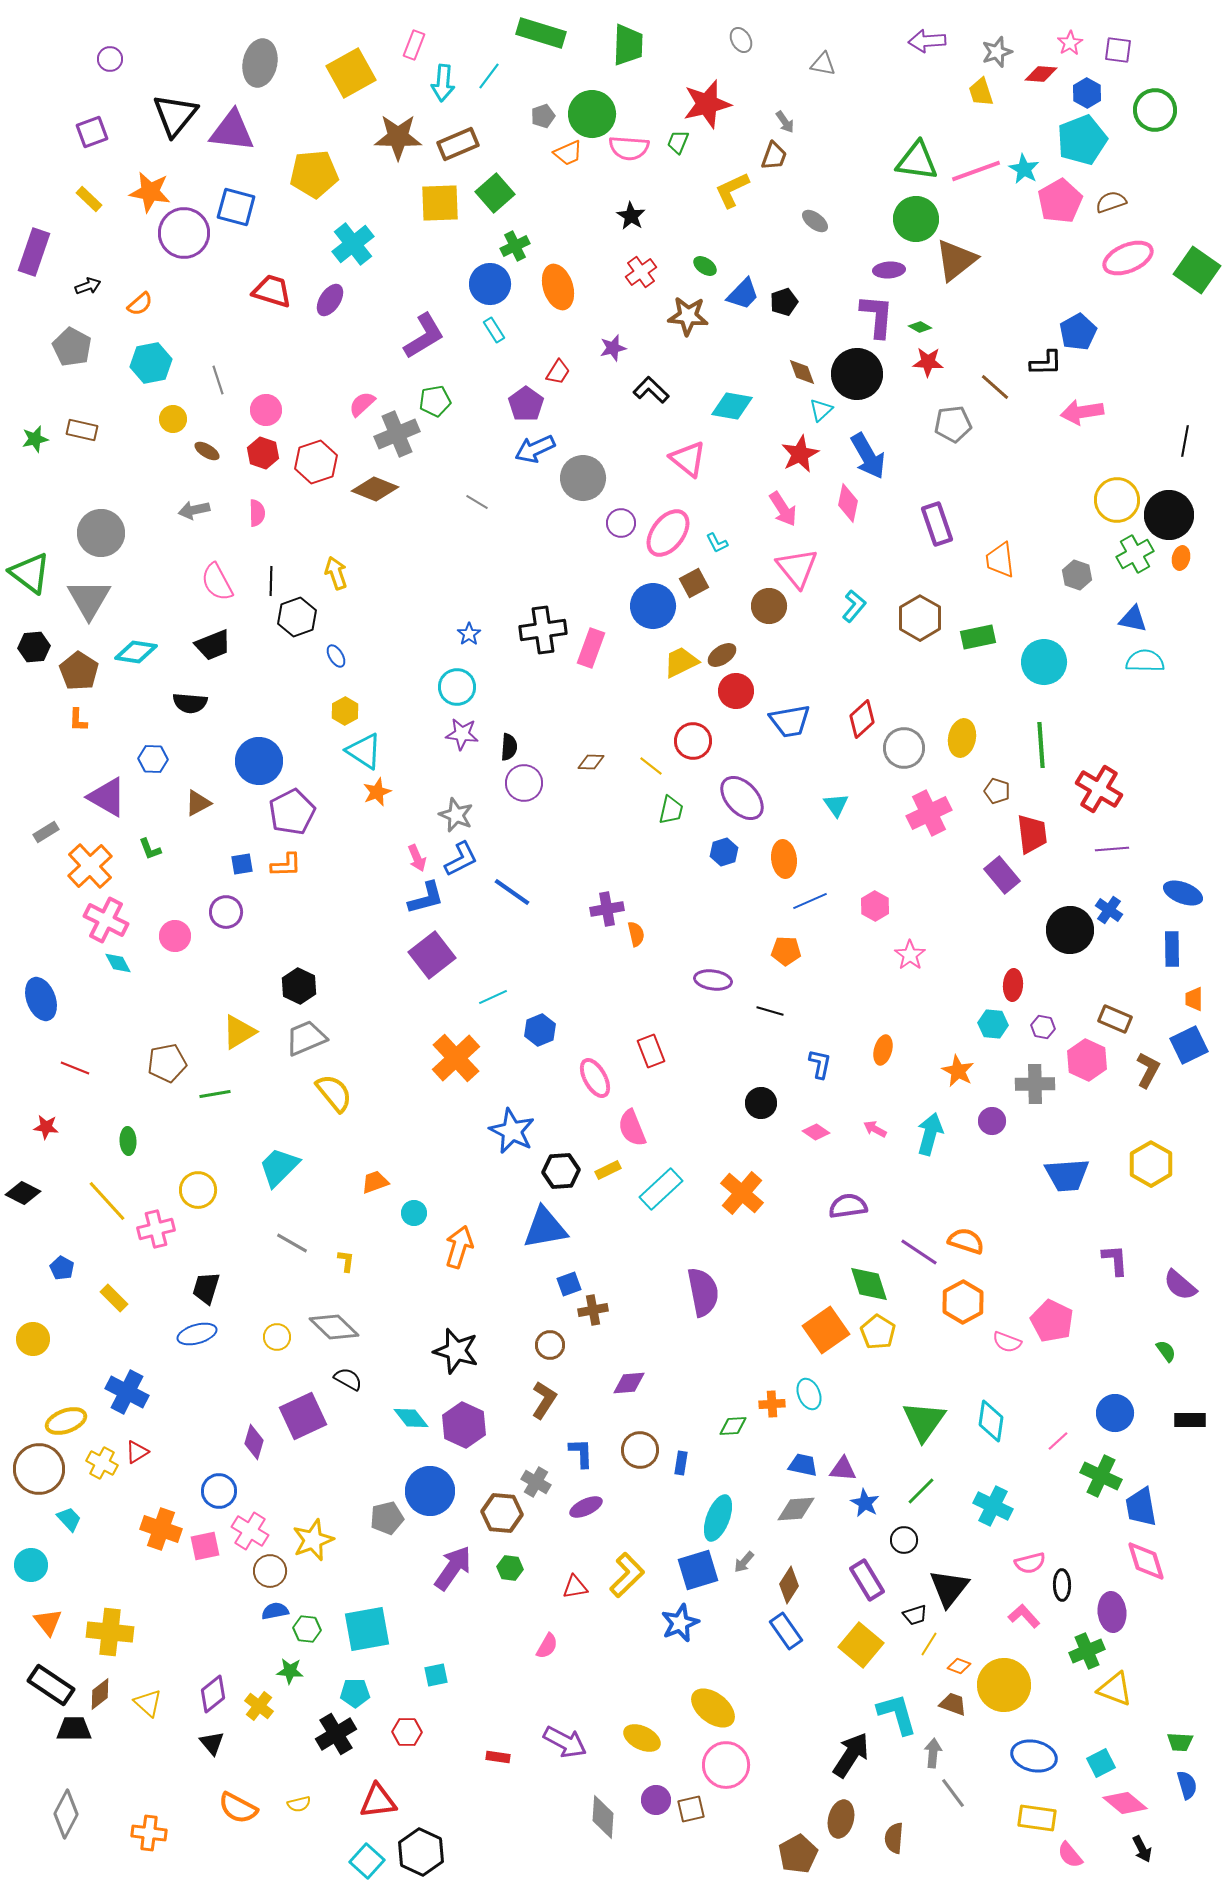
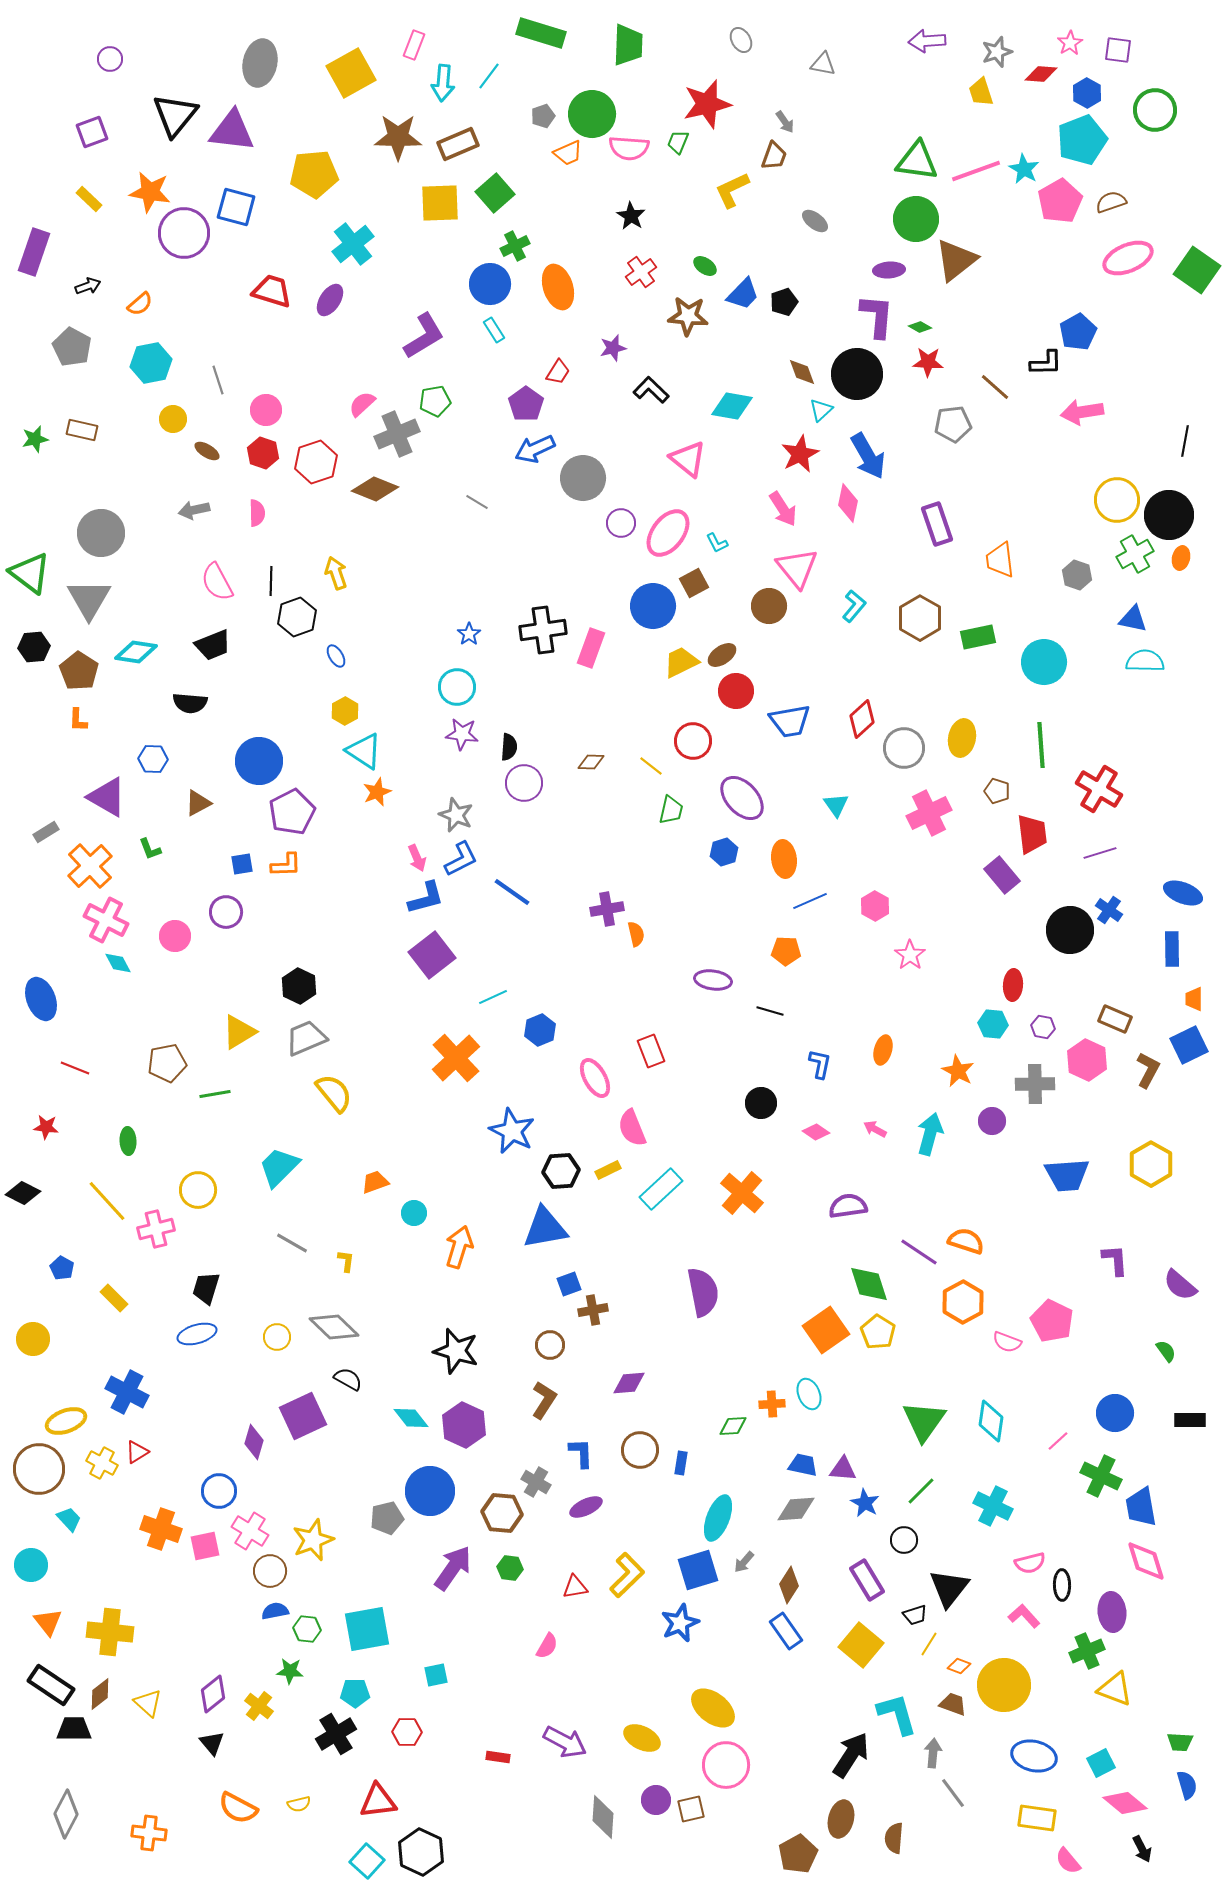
purple line at (1112, 849): moved 12 px left, 4 px down; rotated 12 degrees counterclockwise
pink semicircle at (1070, 1855): moved 2 px left, 6 px down
